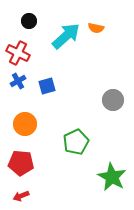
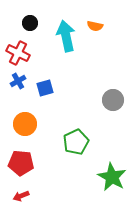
black circle: moved 1 px right, 2 px down
orange semicircle: moved 1 px left, 2 px up
cyan arrow: rotated 60 degrees counterclockwise
blue square: moved 2 px left, 2 px down
